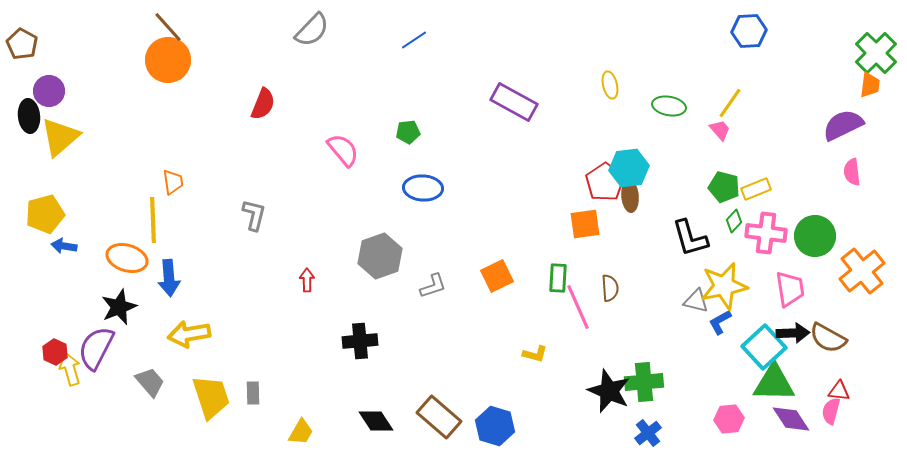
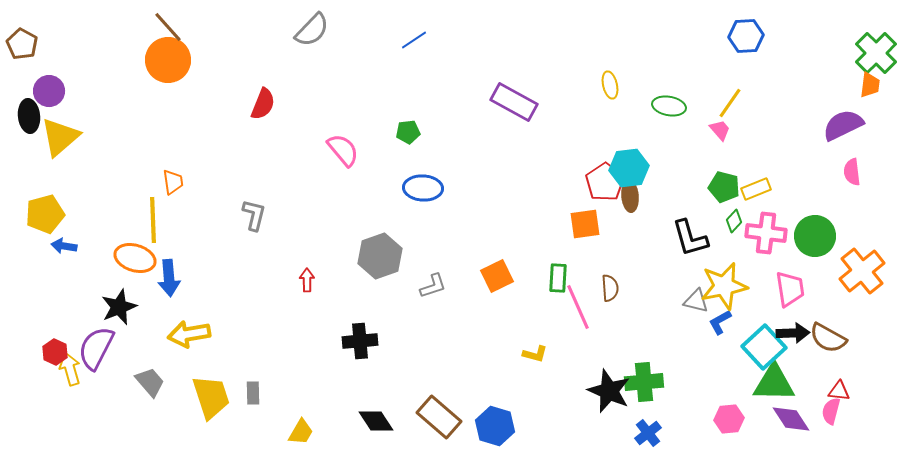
blue hexagon at (749, 31): moved 3 px left, 5 px down
orange ellipse at (127, 258): moved 8 px right
